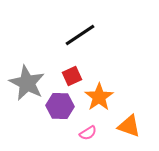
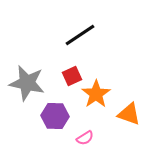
gray star: rotated 15 degrees counterclockwise
orange star: moved 3 px left, 3 px up
purple hexagon: moved 5 px left, 10 px down
orange triangle: moved 12 px up
pink semicircle: moved 3 px left, 5 px down
